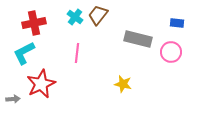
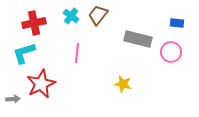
cyan cross: moved 4 px left, 1 px up
cyan L-shape: rotated 10 degrees clockwise
